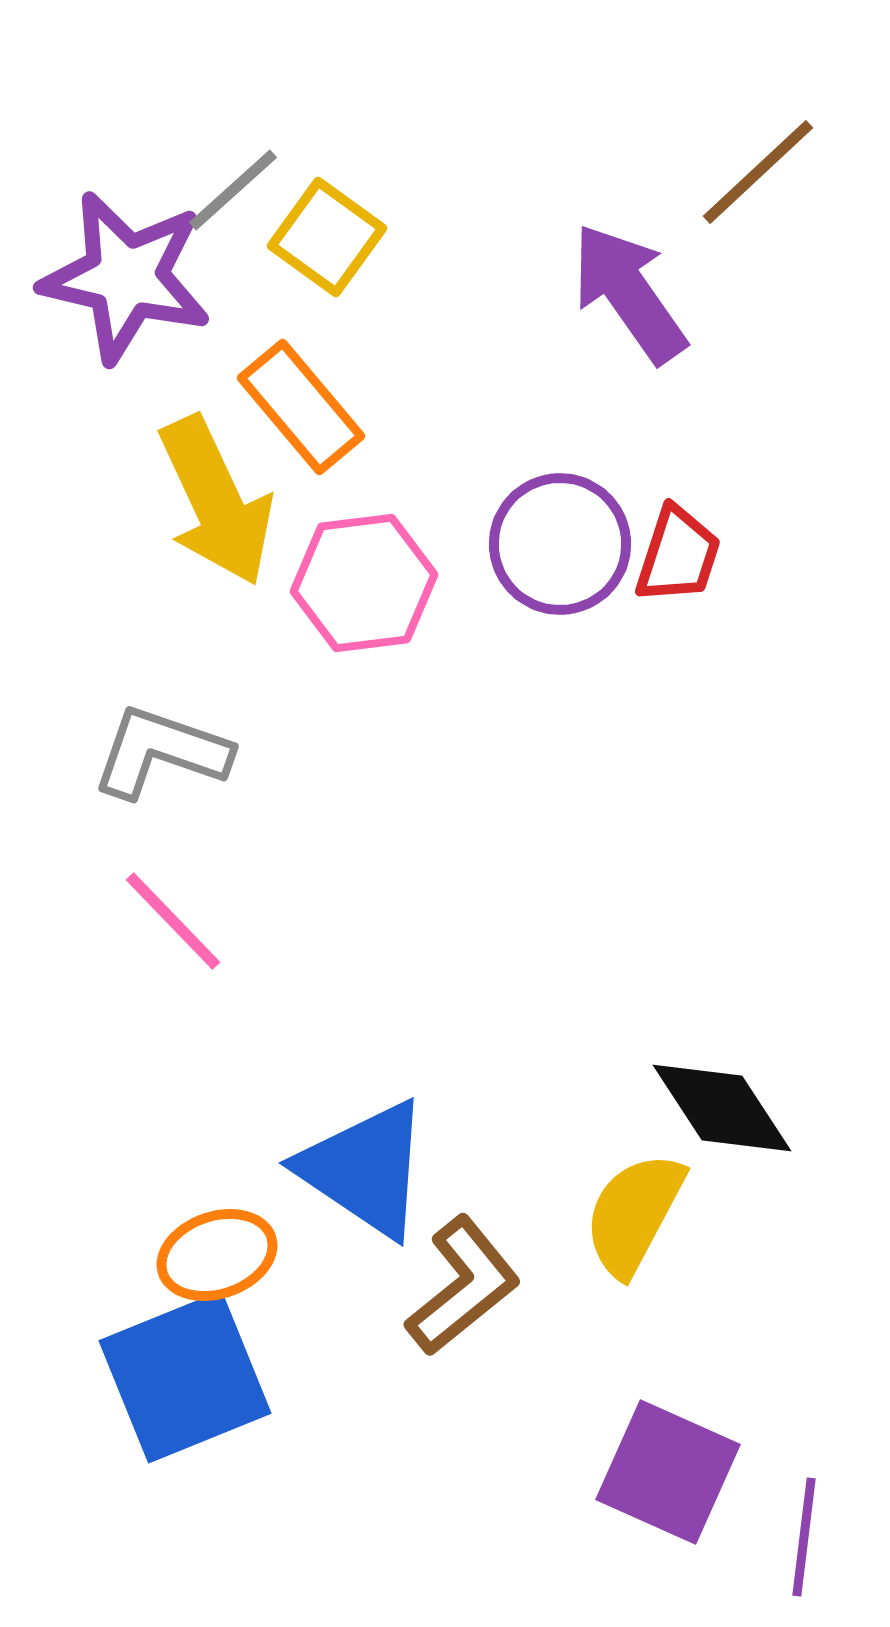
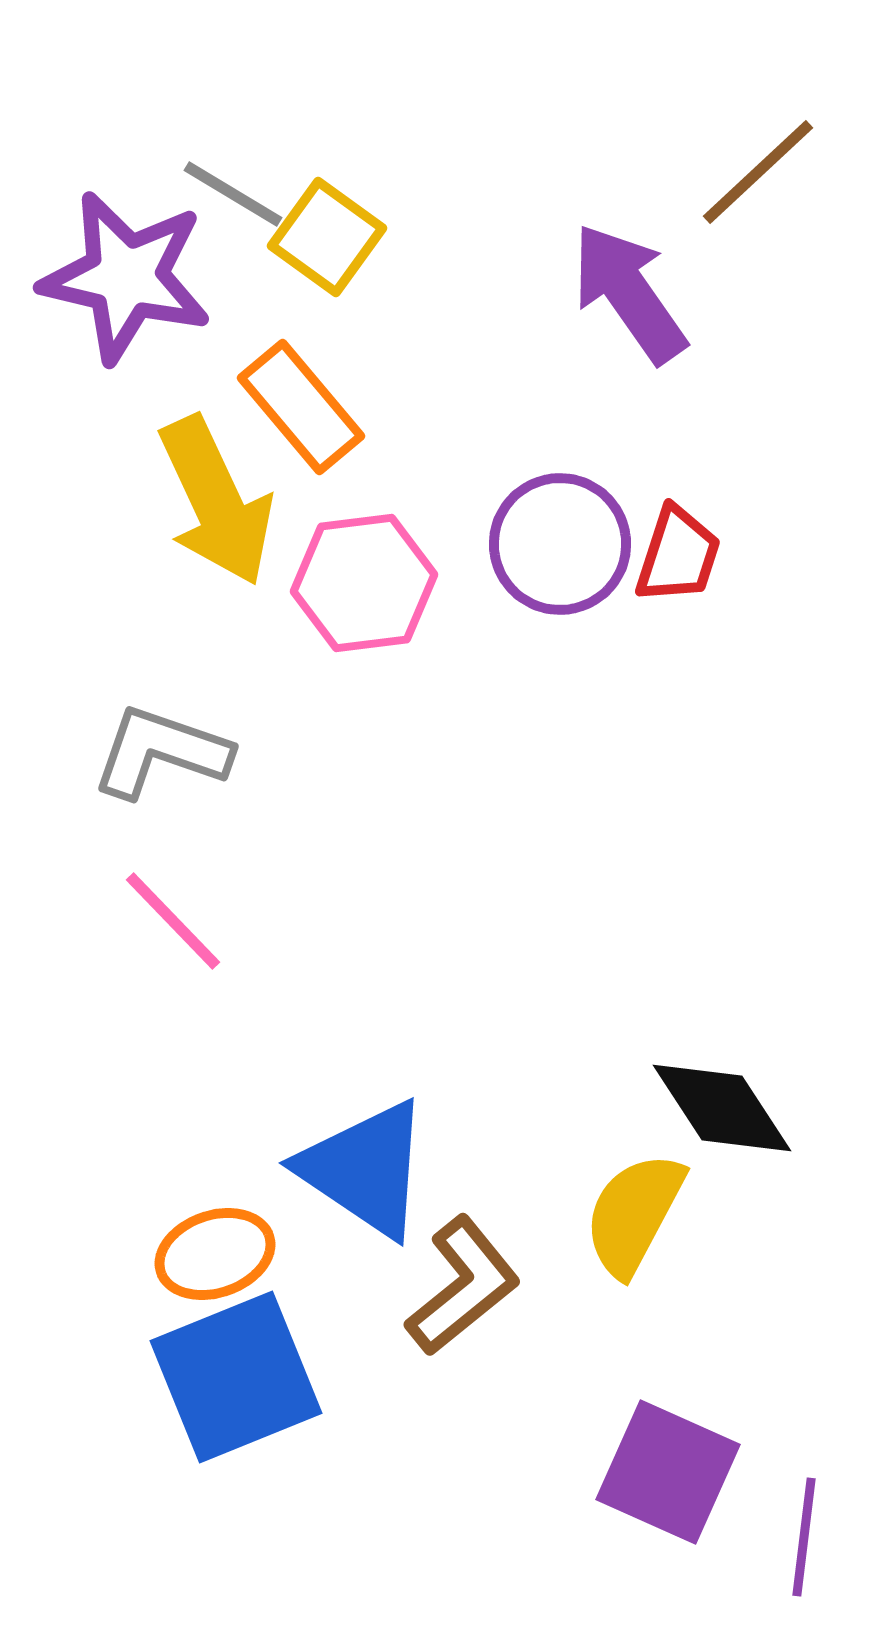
gray line: moved 4 px down; rotated 73 degrees clockwise
orange ellipse: moved 2 px left, 1 px up
blue square: moved 51 px right
